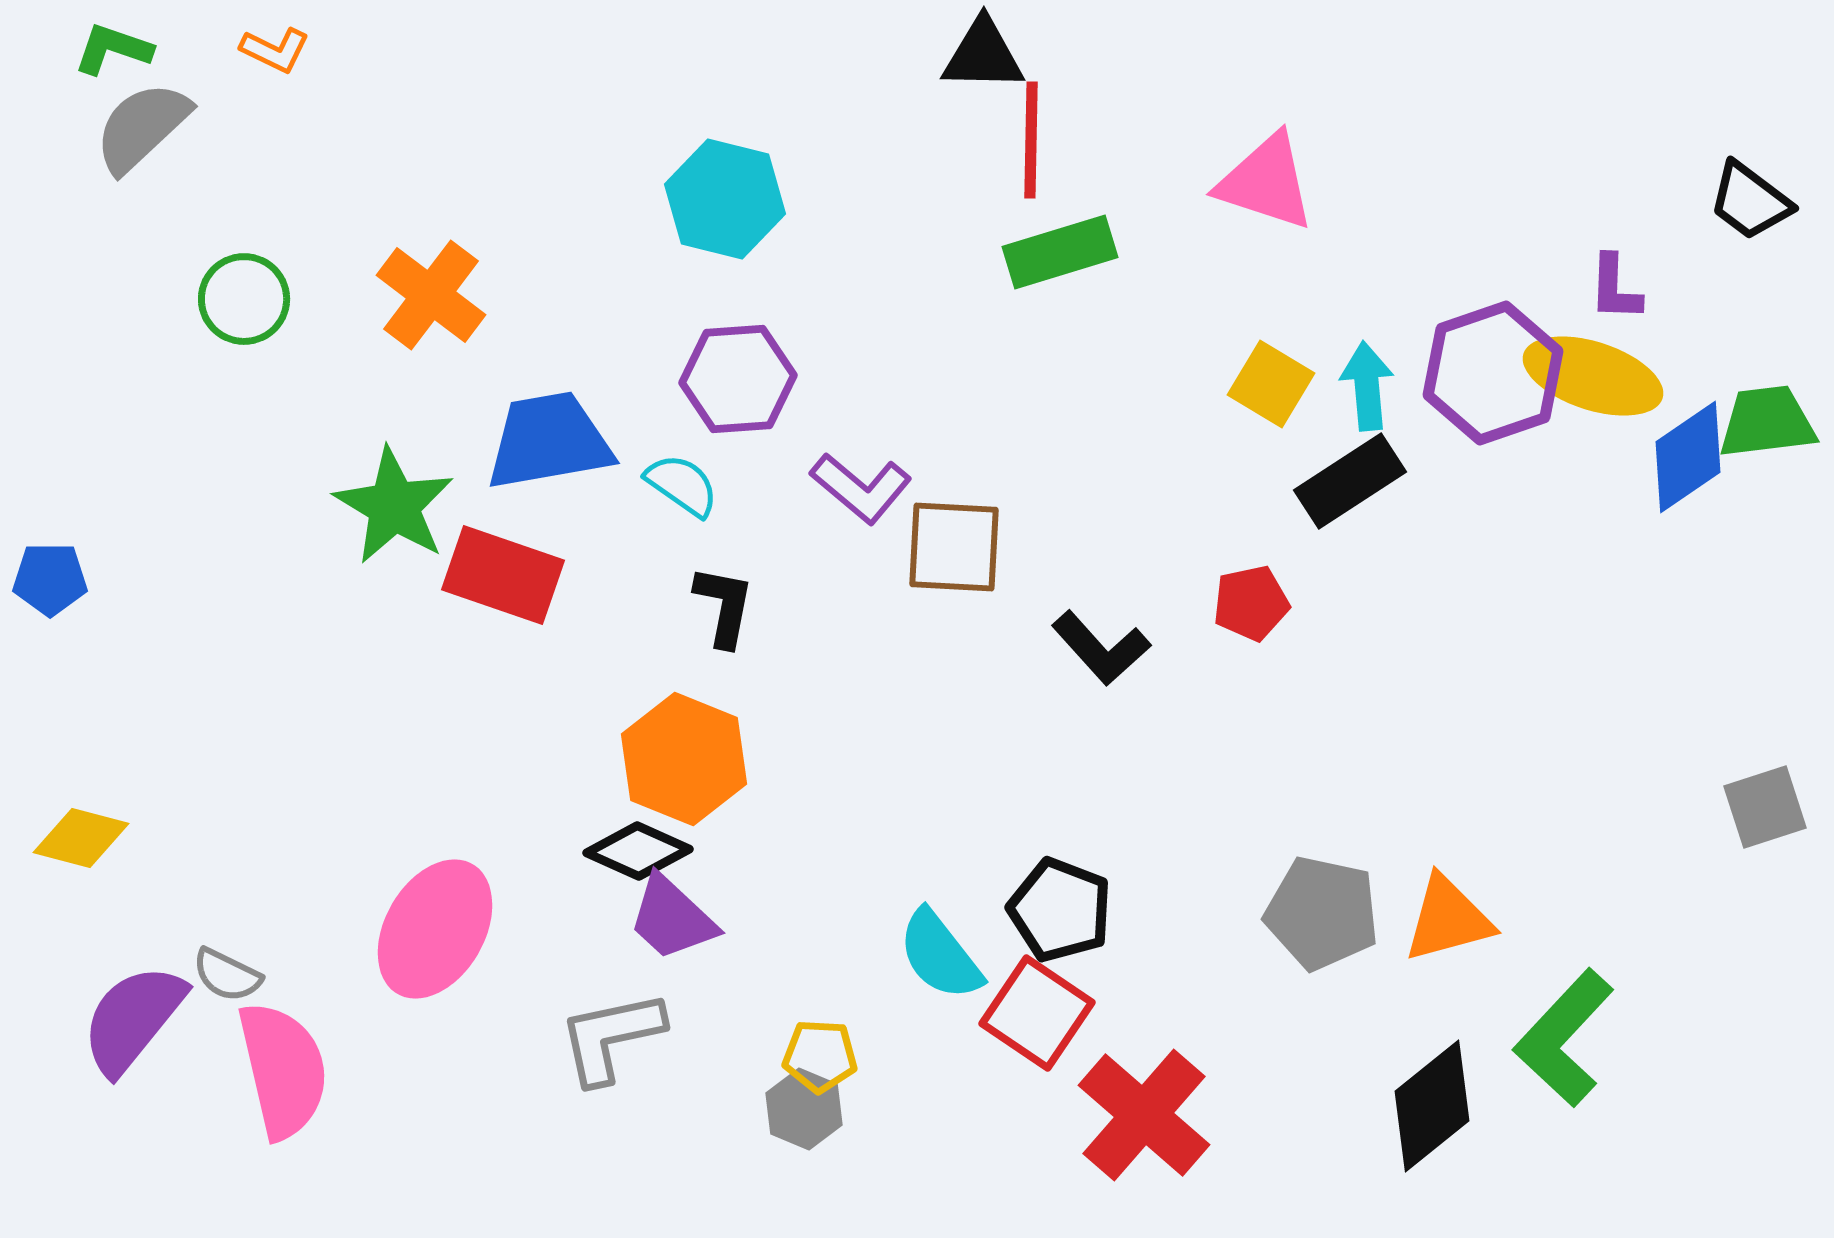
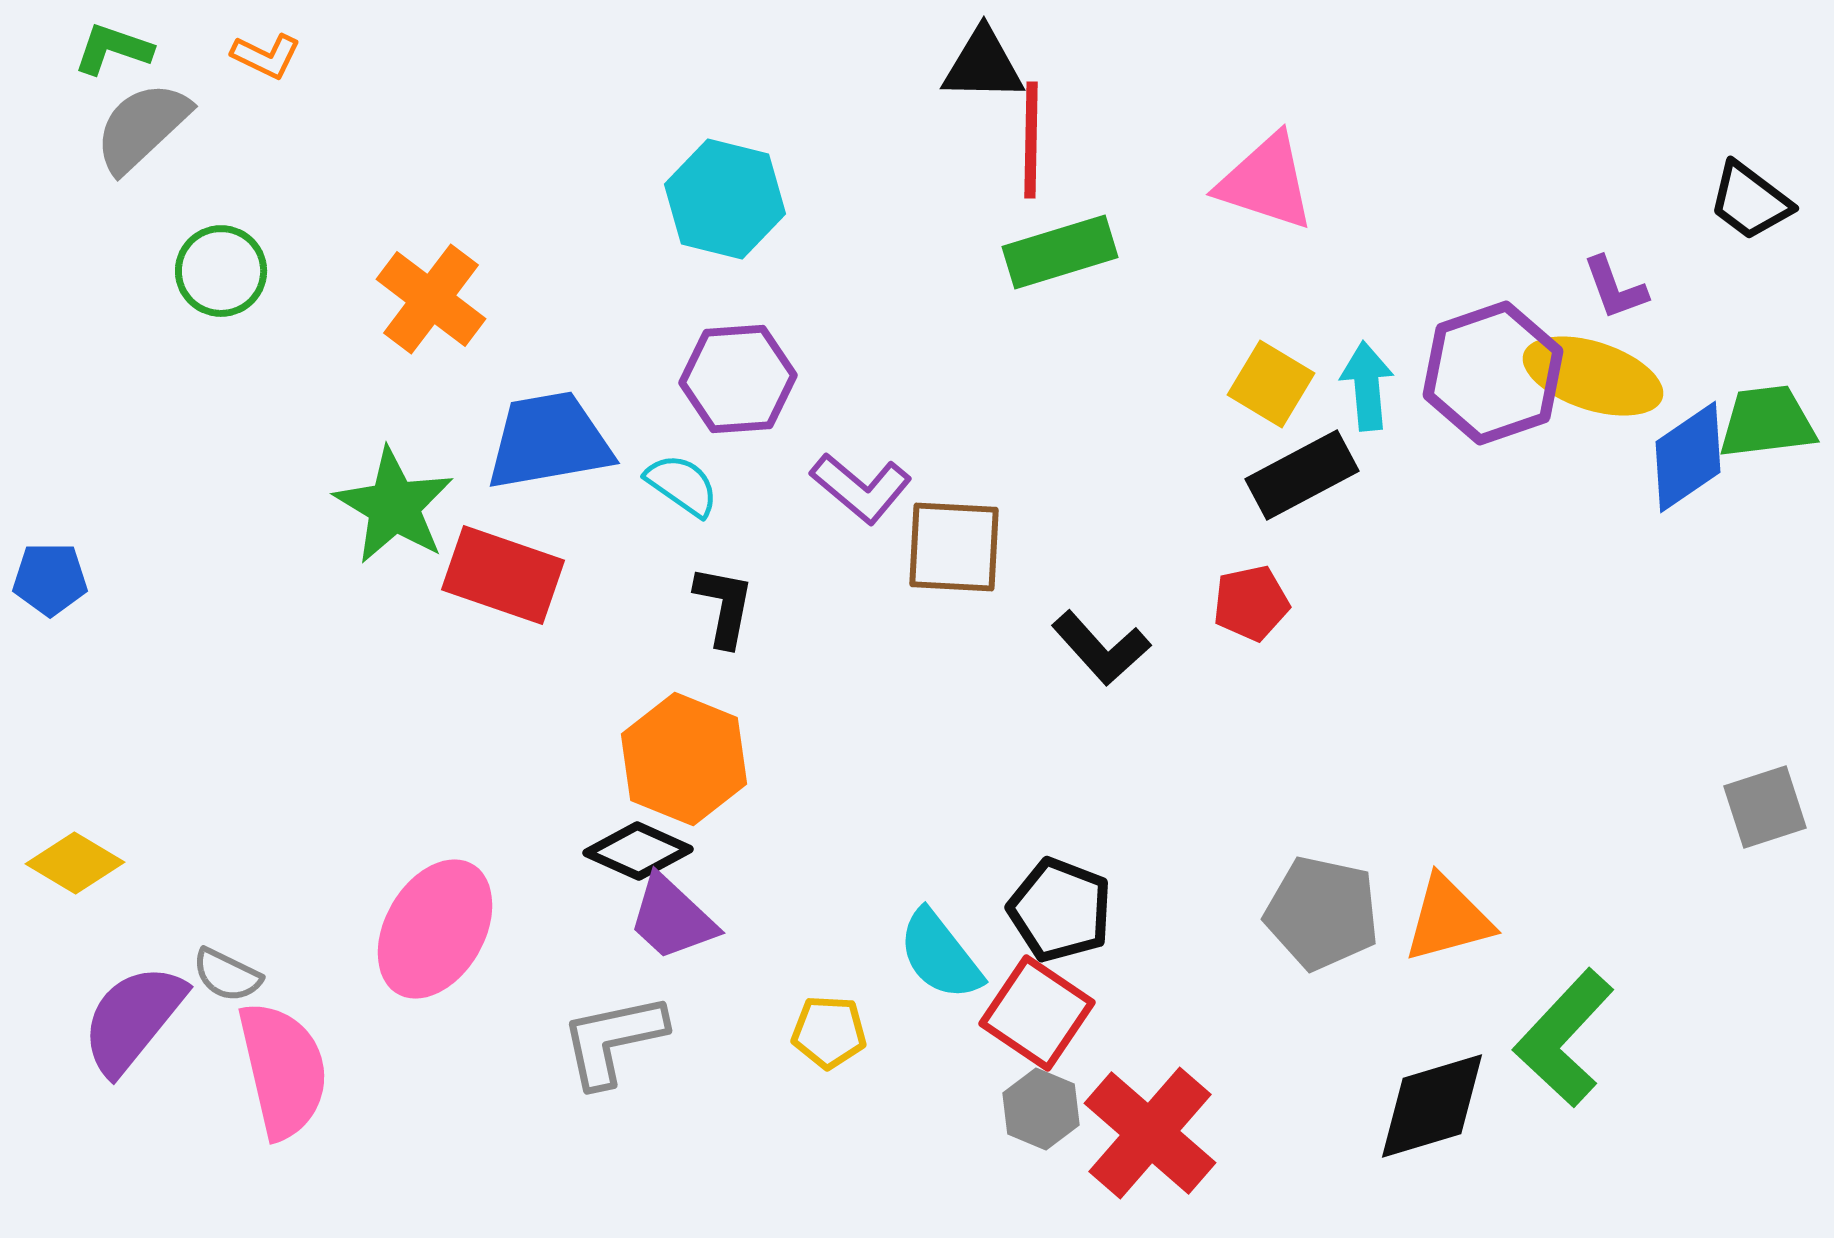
orange L-shape at (275, 50): moved 9 px left, 6 px down
black triangle at (983, 55): moved 10 px down
purple L-shape at (1615, 288): rotated 22 degrees counterclockwise
orange cross at (431, 295): moved 4 px down
green circle at (244, 299): moved 23 px left, 28 px up
black rectangle at (1350, 481): moved 48 px left, 6 px up; rotated 5 degrees clockwise
yellow diamond at (81, 838): moved 6 px left, 25 px down; rotated 16 degrees clockwise
gray L-shape at (611, 1037): moved 2 px right, 3 px down
yellow pentagon at (820, 1056): moved 9 px right, 24 px up
black diamond at (1432, 1106): rotated 22 degrees clockwise
gray hexagon at (804, 1109): moved 237 px right
red cross at (1144, 1115): moved 6 px right, 18 px down
